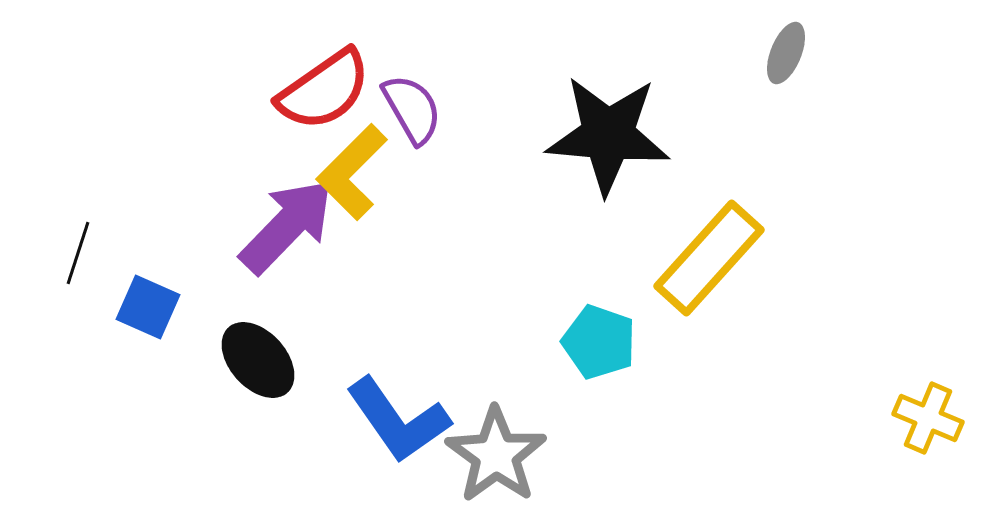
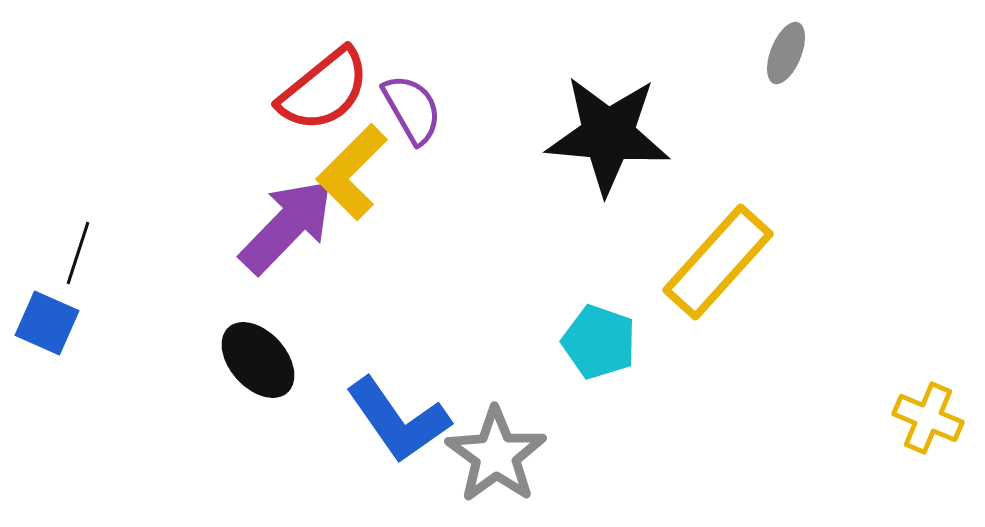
red semicircle: rotated 4 degrees counterclockwise
yellow rectangle: moved 9 px right, 4 px down
blue square: moved 101 px left, 16 px down
